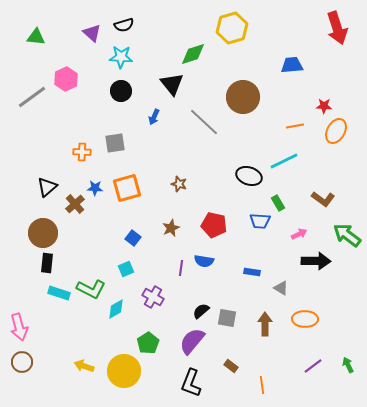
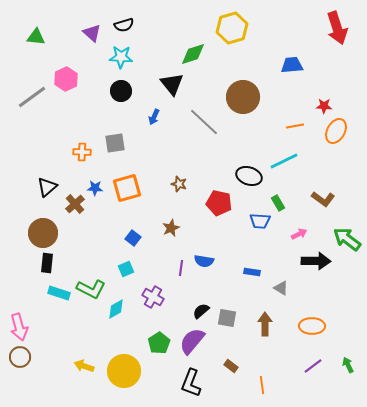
red pentagon at (214, 225): moved 5 px right, 22 px up
green arrow at (347, 235): moved 4 px down
orange ellipse at (305, 319): moved 7 px right, 7 px down
green pentagon at (148, 343): moved 11 px right
brown circle at (22, 362): moved 2 px left, 5 px up
